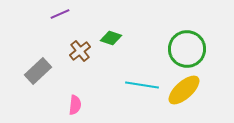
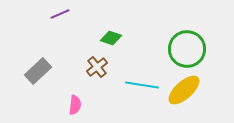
brown cross: moved 17 px right, 16 px down
